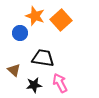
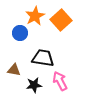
orange star: rotated 24 degrees clockwise
brown triangle: rotated 32 degrees counterclockwise
pink arrow: moved 2 px up
